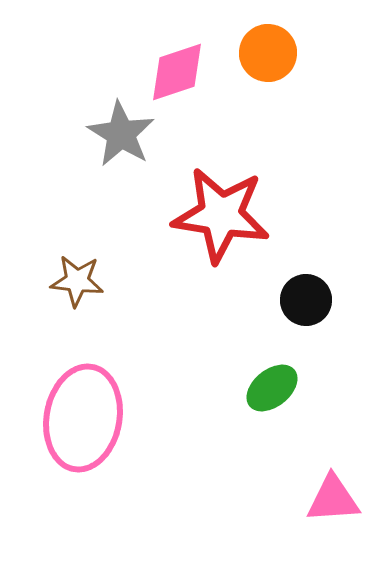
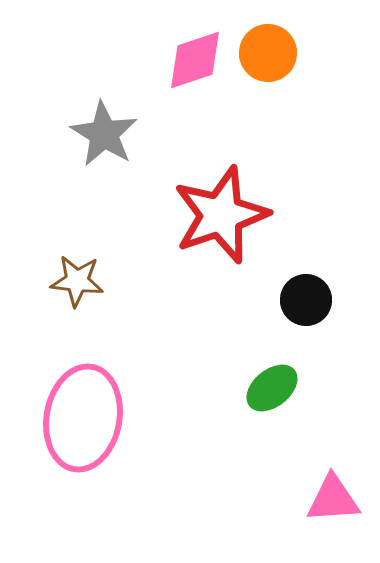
pink diamond: moved 18 px right, 12 px up
gray star: moved 17 px left
red star: rotated 28 degrees counterclockwise
